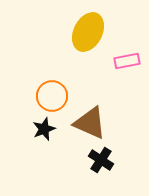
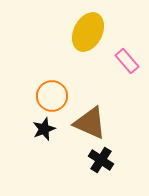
pink rectangle: rotated 60 degrees clockwise
